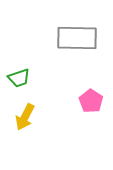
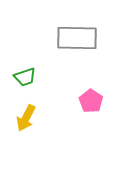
green trapezoid: moved 6 px right, 1 px up
yellow arrow: moved 1 px right, 1 px down
